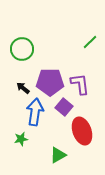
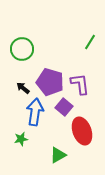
green line: rotated 14 degrees counterclockwise
purple pentagon: rotated 16 degrees clockwise
